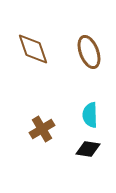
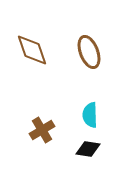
brown diamond: moved 1 px left, 1 px down
brown cross: moved 1 px down
